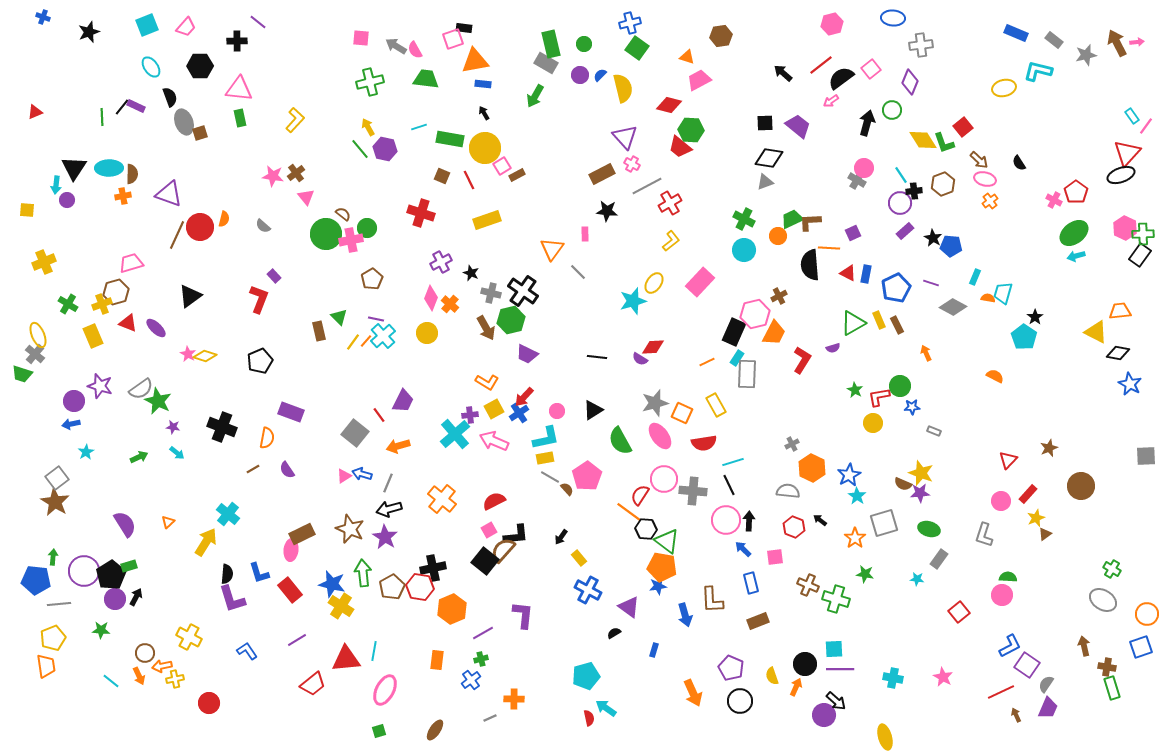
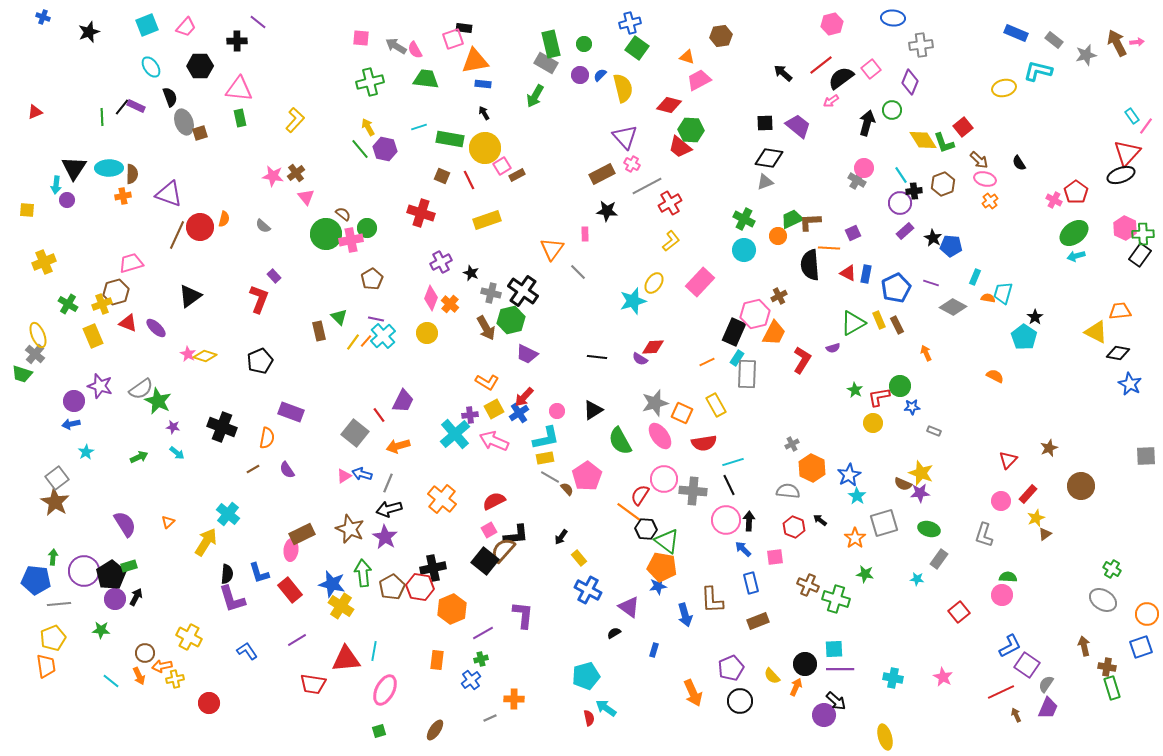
purple pentagon at (731, 668): rotated 25 degrees clockwise
yellow semicircle at (772, 676): rotated 24 degrees counterclockwise
red trapezoid at (313, 684): rotated 48 degrees clockwise
